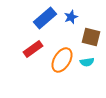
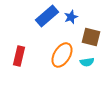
blue rectangle: moved 2 px right, 2 px up
red rectangle: moved 14 px left, 7 px down; rotated 42 degrees counterclockwise
orange ellipse: moved 5 px up
